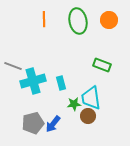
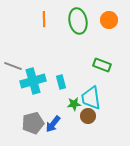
cyan rectangle: moved 1 px up
